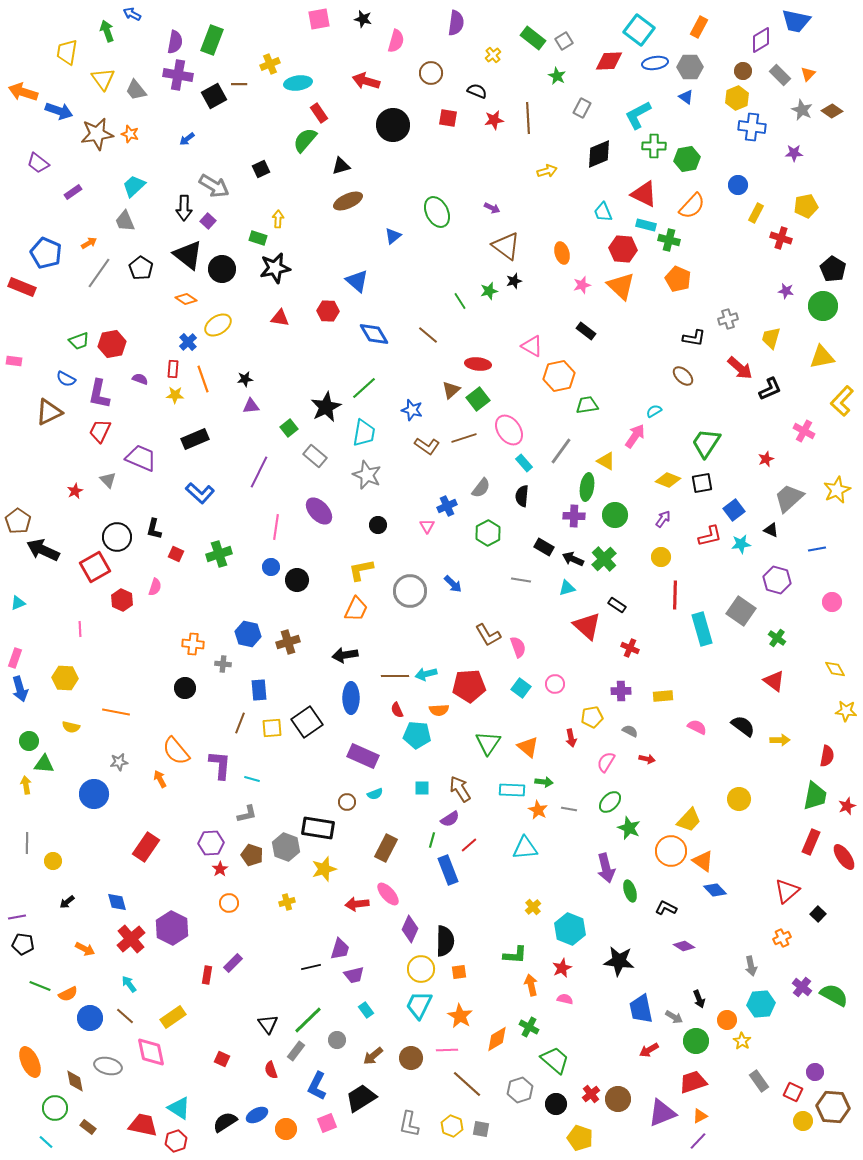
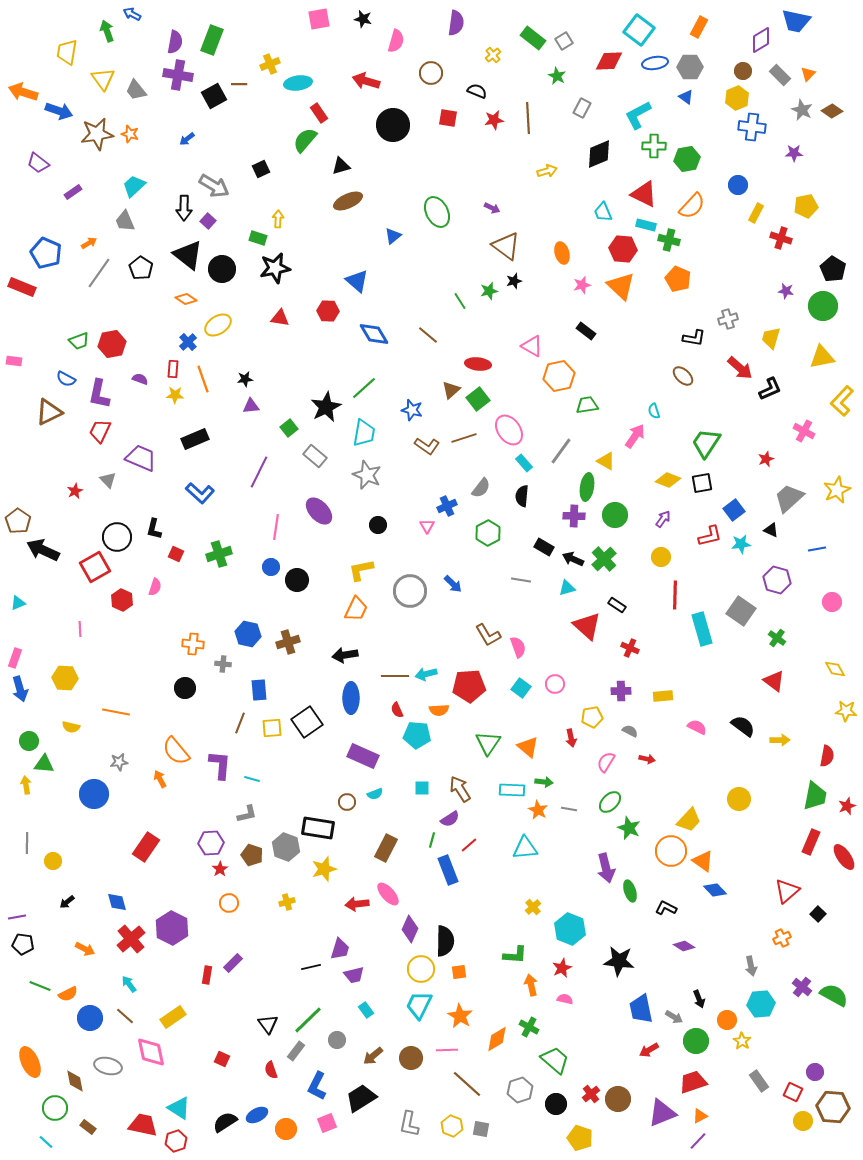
cyan semicircle at (654, 411): rotated 77 degrees counterclockwise
